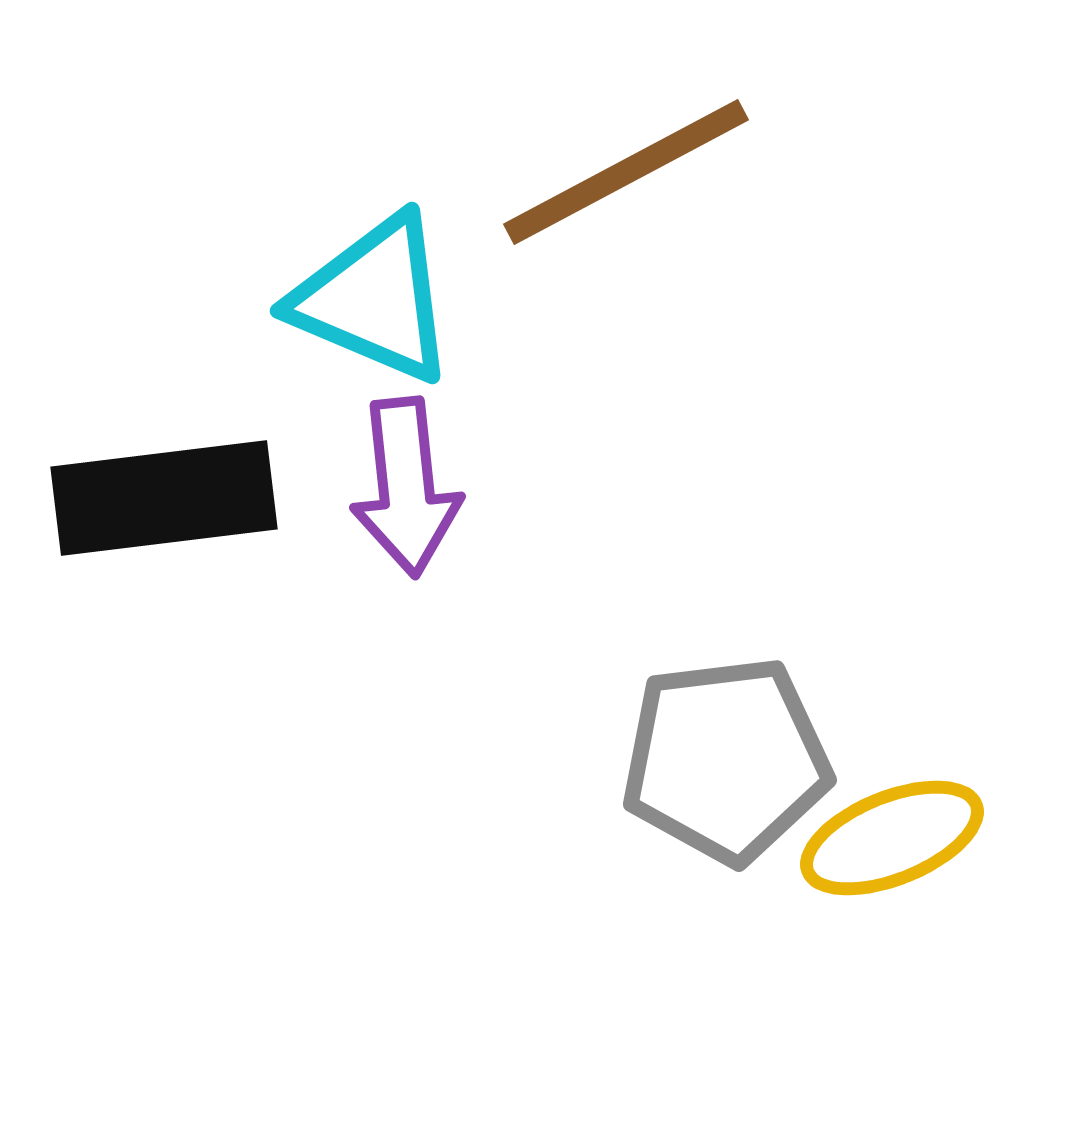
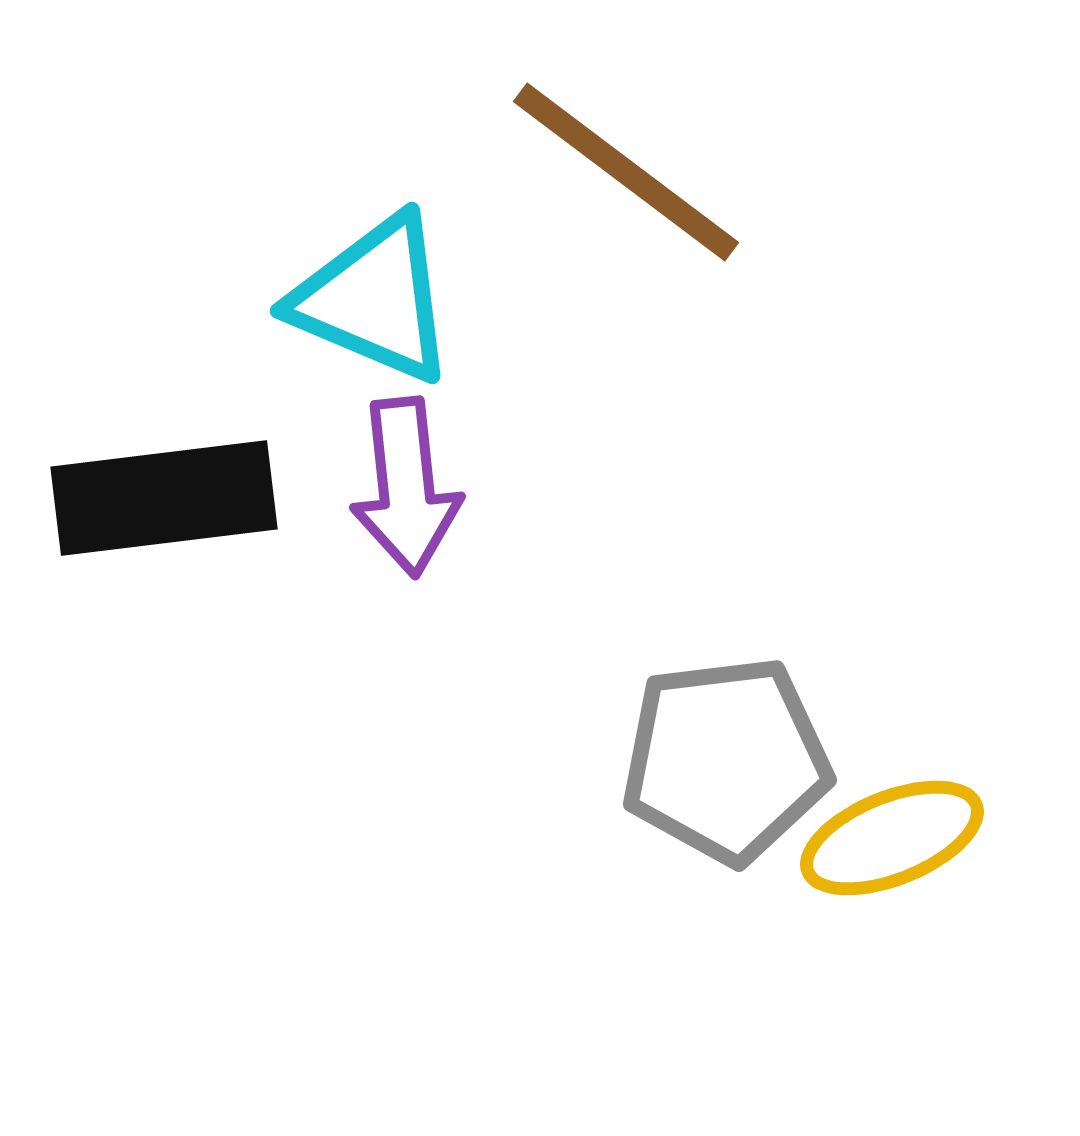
brown line: rotated 65 degrees clockwise
